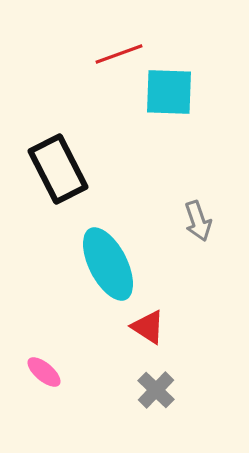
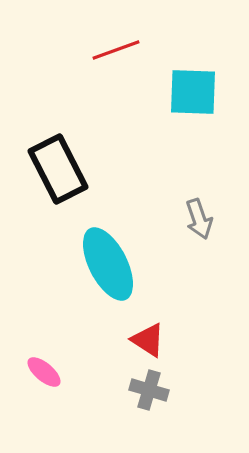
red line: moved 3 px left, 4 px up
cyan square: moved 24 px right
gray arrow: moved 1 px right, 2 px up
red triangle: moved 13 px down
gray cross: moved 7 px left; rotated 27 degrees counterclockwise
